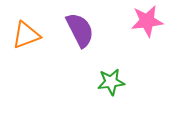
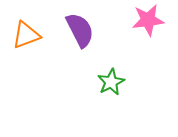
pink star: moved 1 px right, 1 px up
green star: rotated 20 degrees counterclockwise
